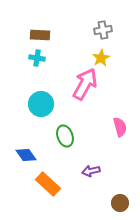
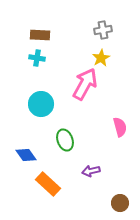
green ellipse: moved 4 px down
